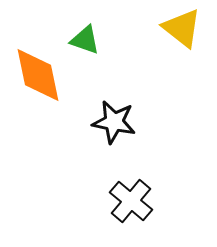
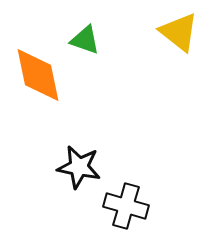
yellow triangle: moved 3 px left, 4 px down
black star: moved 35 px left, 45 px down
black cross: moved 5 px left, 5 px down; rotated 24 degrees counterclockwise
